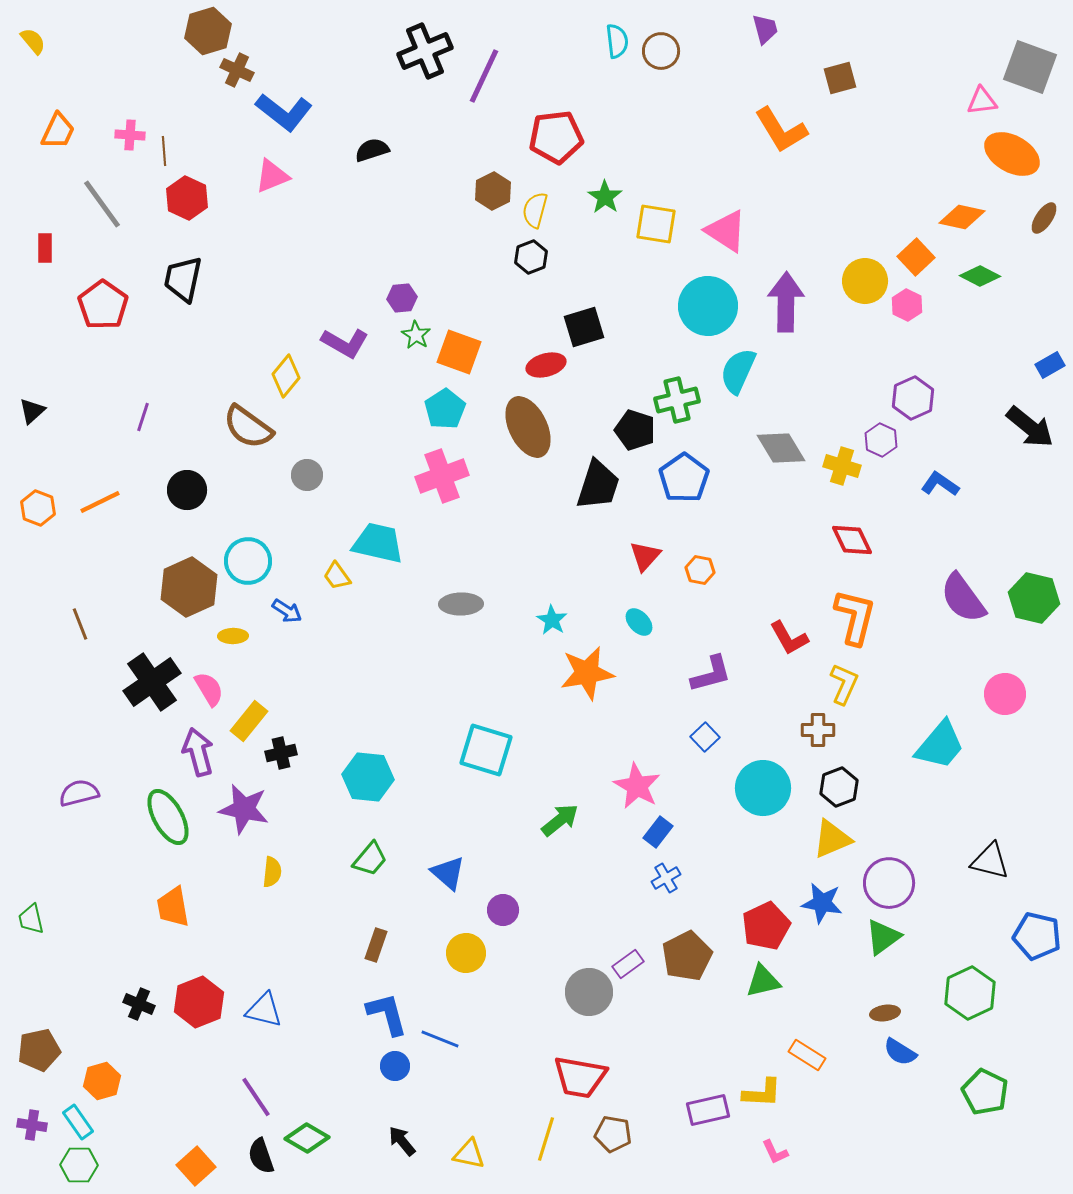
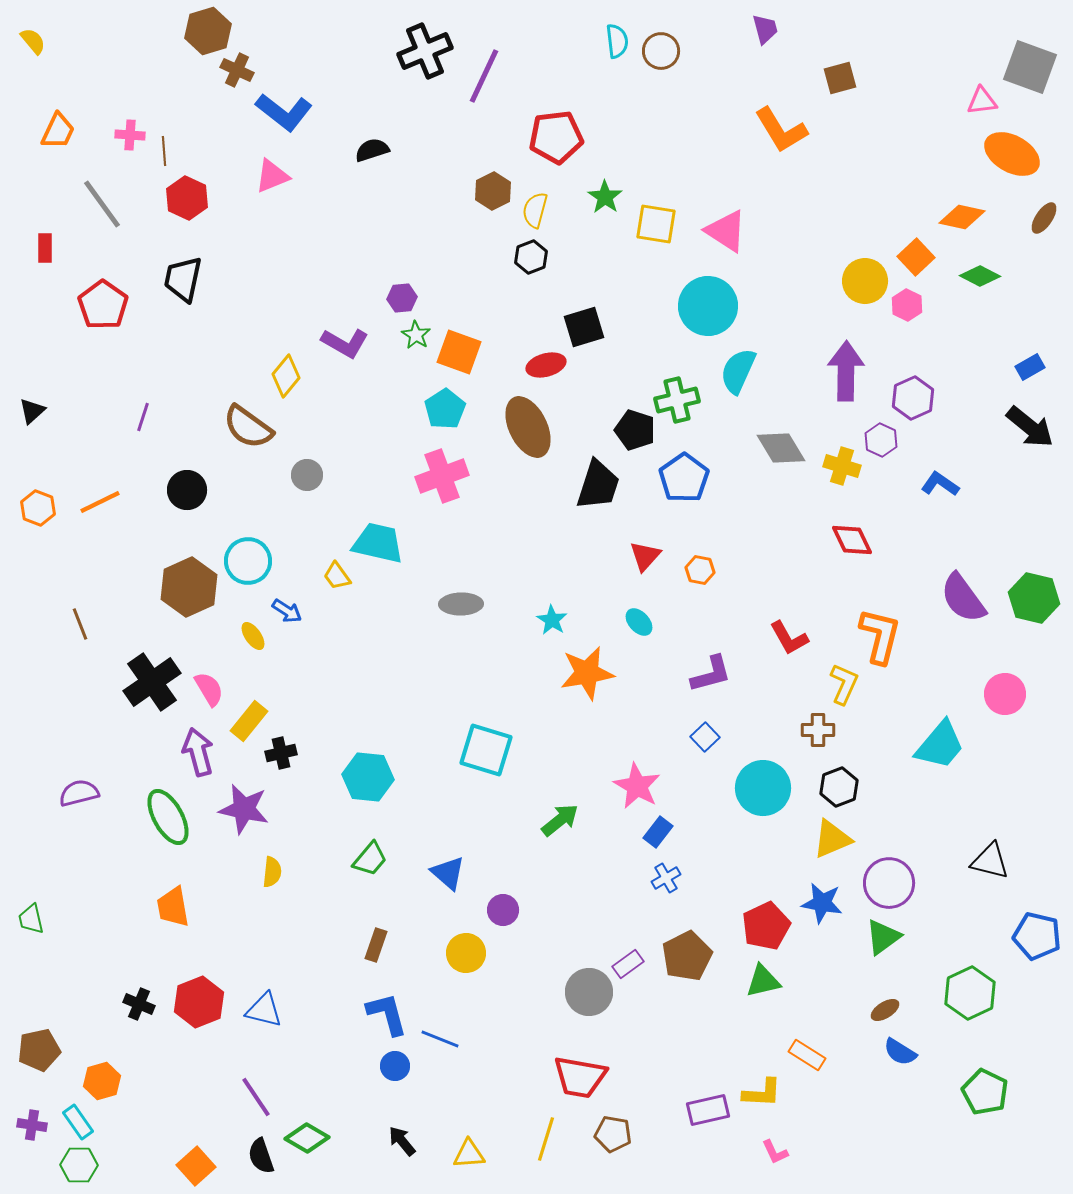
purple arrow at (786, 302): moved 60 px right, 69 px down
blue rectangle at (1050, 365): moved 20 px left, 2 px down
orange L-shape at (855, 617): moved 25 px right, 19 px down
yellow ellipse at (233, 636): moved 20 px right; rotated 56 degrees clockwise
brown ellipse at (885, 1013): moved 3 px up; rotated 24 degrees counterclockwise
yellow triangle at (469, 1154): rotated 16 degrees counterclockwise
